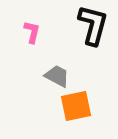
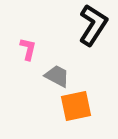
black L-shape: rotated 18 degrees clockwise
pink L-shape: moved 4 px left, 17 px down
